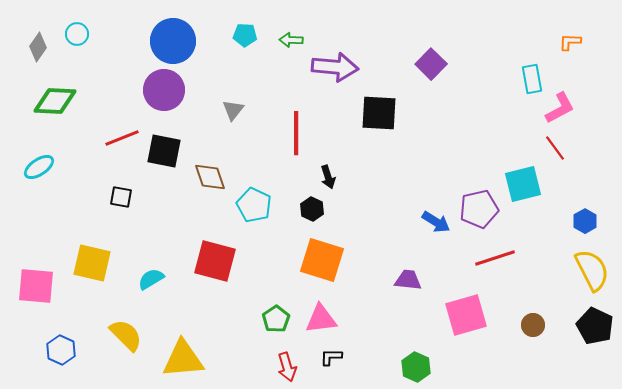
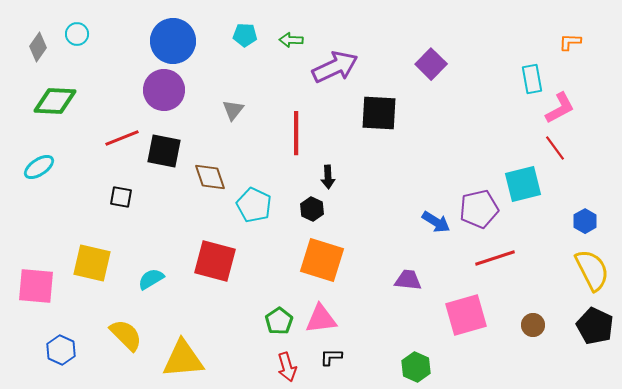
purple arrow at (335, 67): rotated 30 degrees counterclockwise
black arrow at (328, 177): rotated 15 degrees clockwise
green pentagon at (276, 319): moved 3 px right, 2 px down
